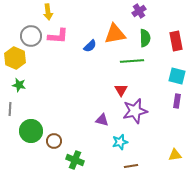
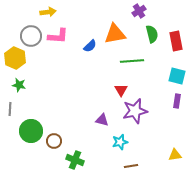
yellow arrow: rotated 91 degrees counterclockwise
green semicircle: moved 7 px right, 4 px up; rotated 12 degrees counterclockwise
